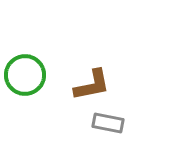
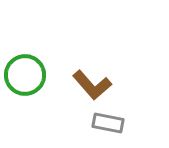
brown L-shape: rotated 60 degrees clockwise
